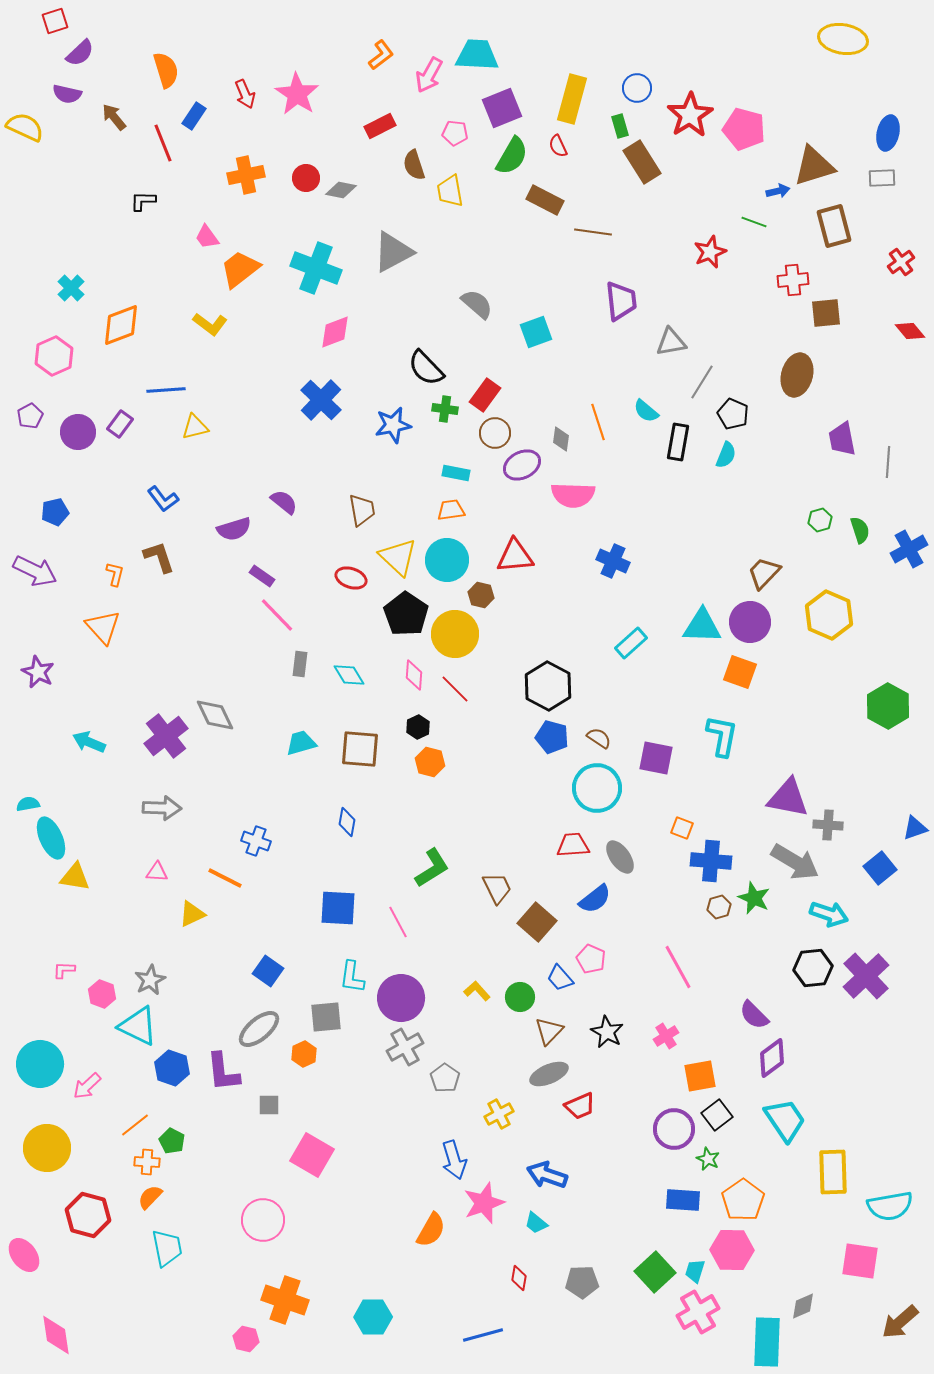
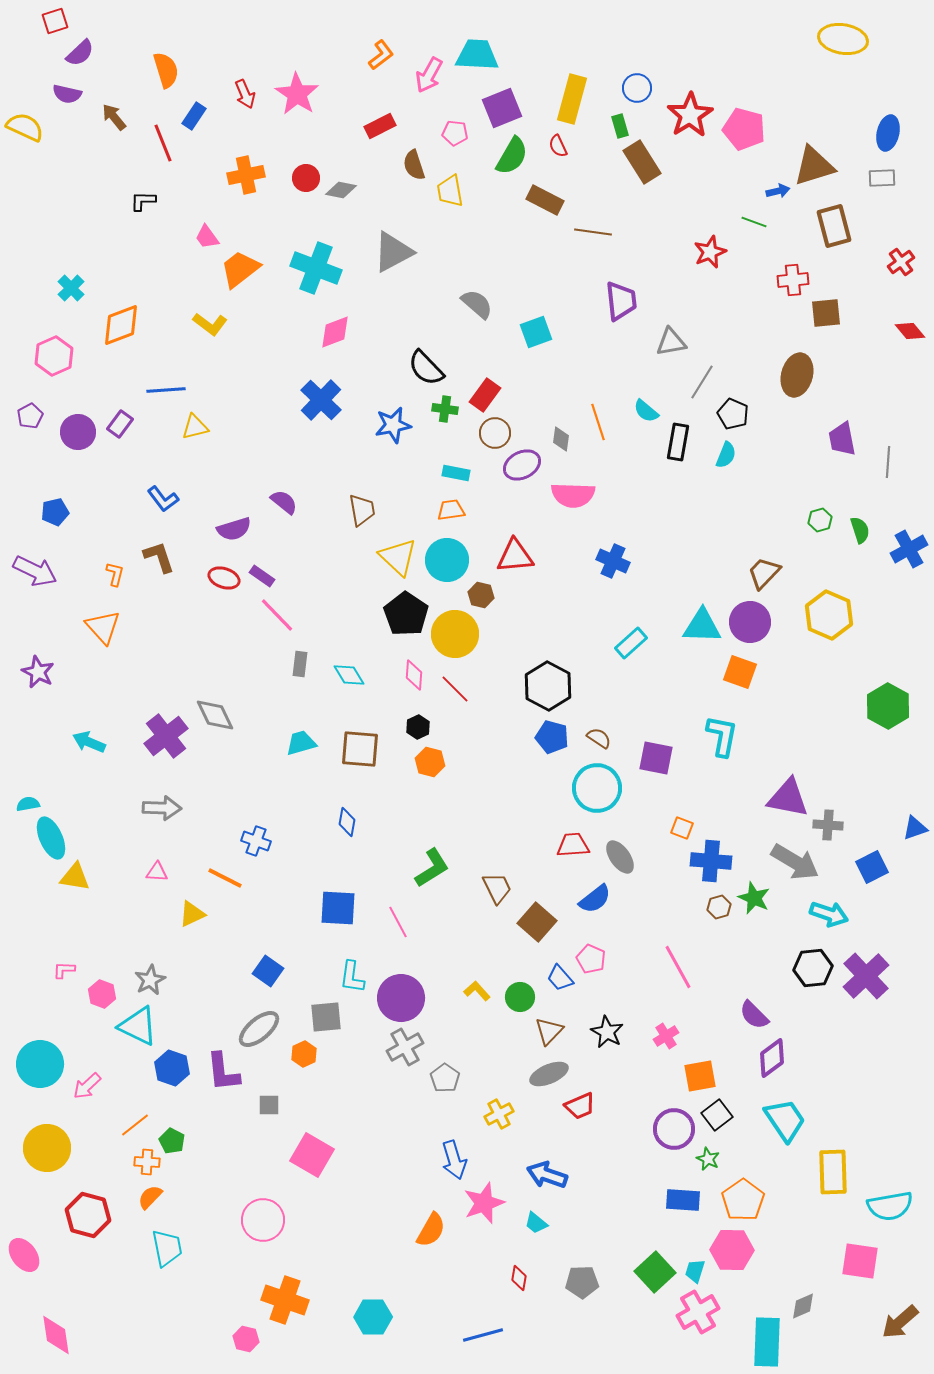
red ellipse at (351, 578): moved 127 px left
blue square at (880, 868): moved 8 px left, 1 px up; rotated 12 degrees clockwise
